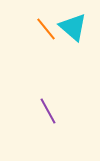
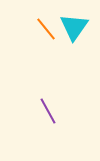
cyan triangle: moved 1 px right; rotated 24 degrees clockwise
